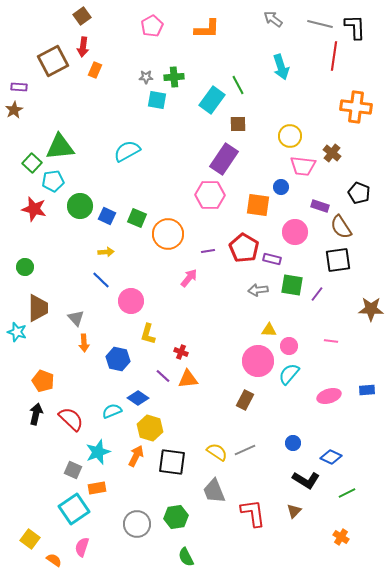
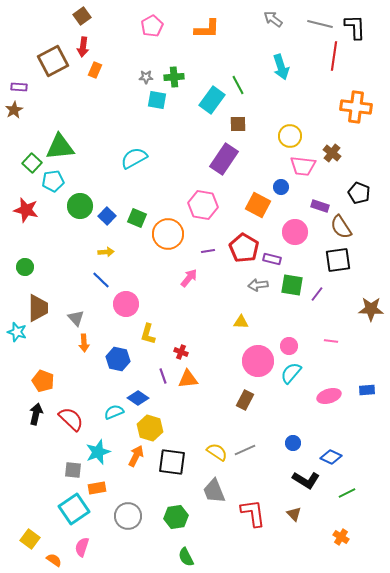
cyan semicircle at (127, 151): moved 7 px right, 7 px down
pink hexagon at (210, 195): moved 7 px left, 10 px down; rotated 8 degrees clockwise
orange square at (258, 205): rotated 20 degrees clockwise
red star at (34, 209): moved 8 px left, 1 px down
blue square at (107, 216): rotated 18 degrees clockwise
gray arrow at (258, 290): moved 5 px up
pink circle at (131, 301): moved 5 px left, 3 px down
yellow triangle at (269, 330): moved 28 px left, 8 px up
cyan semicircle at (289, 374): moved 2 px right, 1 px up
purple line at (163, 376): rotated 28 degrees clockwise
cyan semicircle at (112, 411): moved 2 px right, 1 px down
gray square at (73, 470): rotated 18 degrees counterclockwise
brown triangle at (294, 511): moved 3 px down; rotated 28 degrees counterclockwise
gray circle at (137, 524): moved 9 px left, 8 px up
